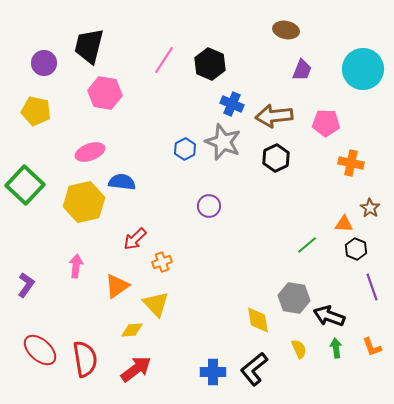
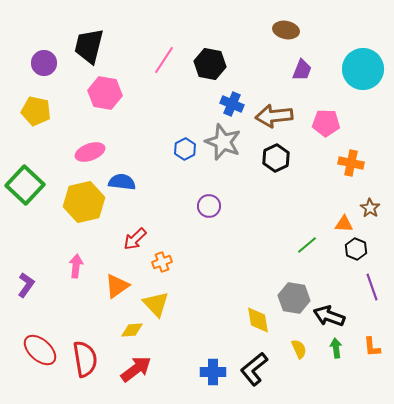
black hexagon at (210, 64): rotated 12 degrees counterclockwise
orange L-shape at (372, 347): rotated 15 degrees clockwise
